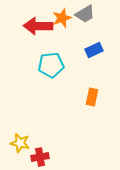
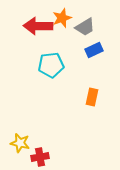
gray trapezoid: moved 13 px down
